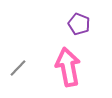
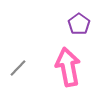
purple pentagon: rotated 15 degrees clockwise
